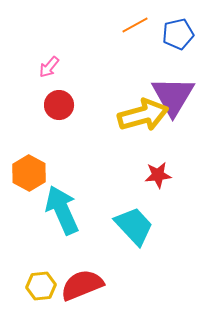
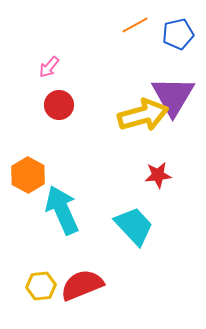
orange hexagon: moved 1 px left, 2 px down
